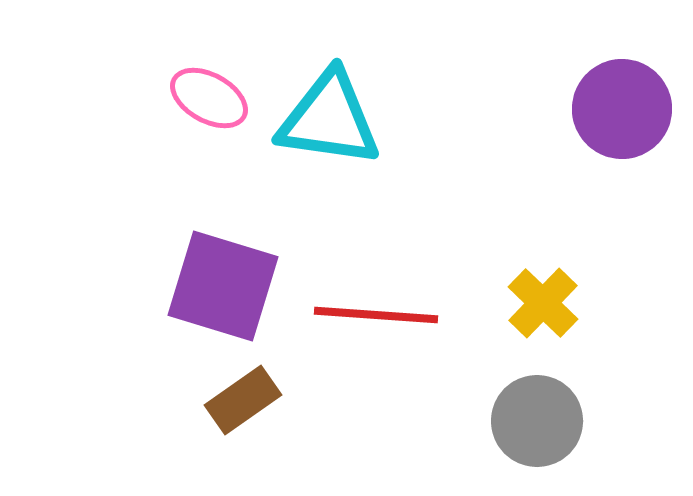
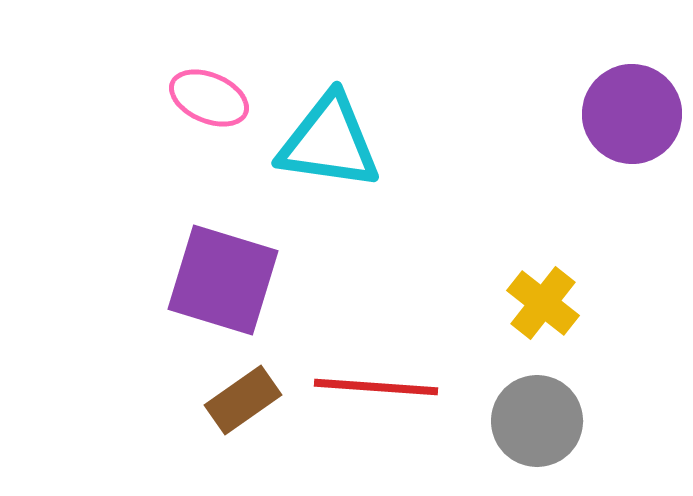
pink ellipse: rotated 6 degrees counterclockwise
purple circle: moved 10 px right, 5 px down
cyan triangle: moved 23 px down
purple square: moved 6 px up
yellow cross: rotated 6 degrees counterclockwise
red line: moved 72 px down
